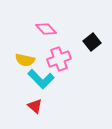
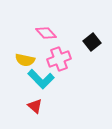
pink diamond: moved 4 px down
